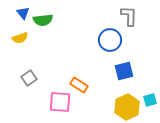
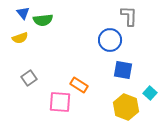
blue square: moved 1 px left, 1 px up; rotated 24 degrees clockwise
cyan square: moved 7 px up; rotated 32 degrees counterclockwise
yellow hexagon: moved 1 px left; rotated 15 degrees counterclockwise
